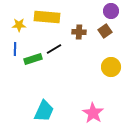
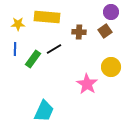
purple circle: moved 1 px down
yellow star: moved 1 px left, 1 px up
green rectangle: rotated 36 degrees counterclockwise
pink star: moved 6 px left, 29 px up
